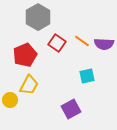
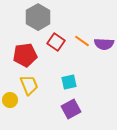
red square: moved 1 px left, 1 px up
red pentagon: rotated 15 degrees clockwise
cyan square: moved 18 px left, 6 px down
yellow trapezoid: rotated 50 degrees counterclockwise
